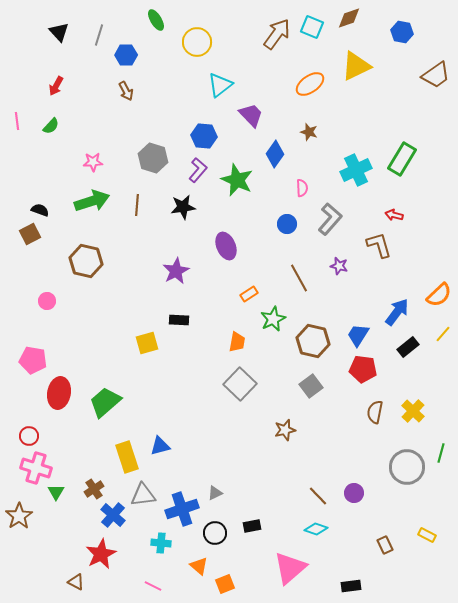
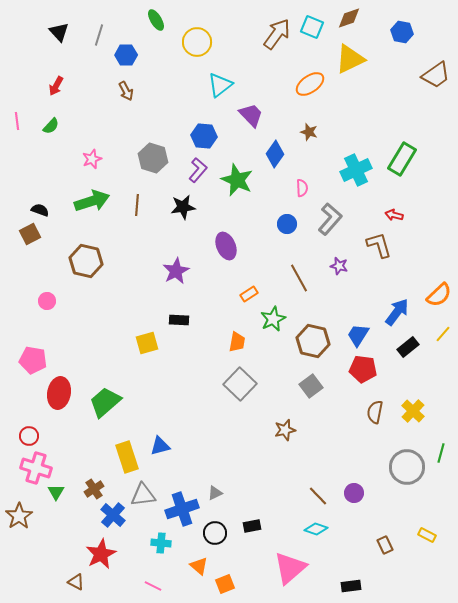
yellow triangle at (356, 66): moved 6 px left, 7 px up
pink star at (93, 162): moved 1 px left, 3 px up; rotated 18 degrees counterclockwise
